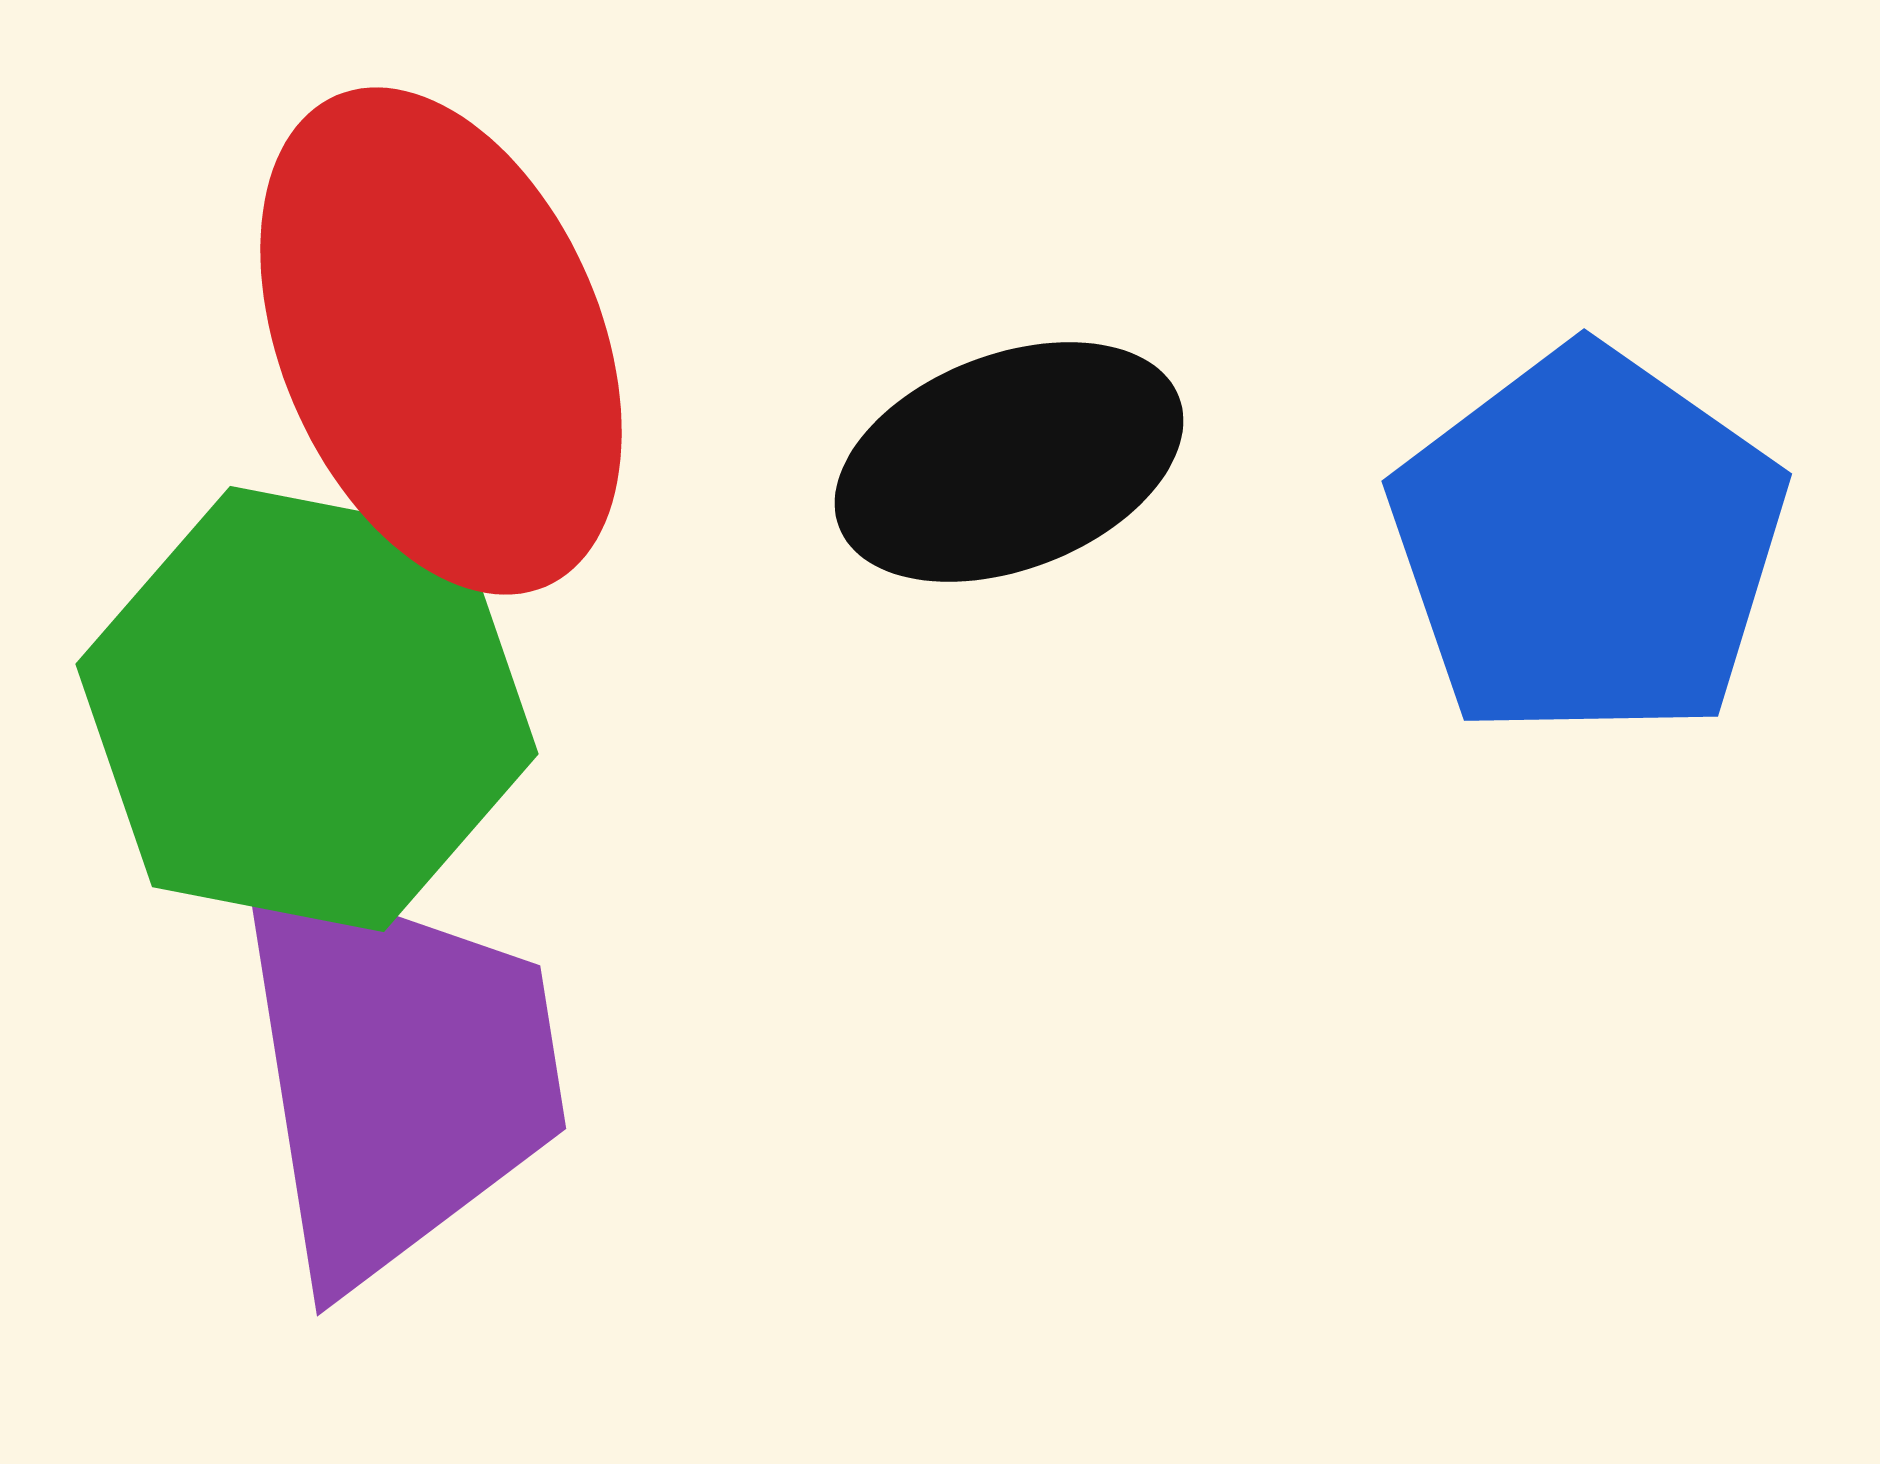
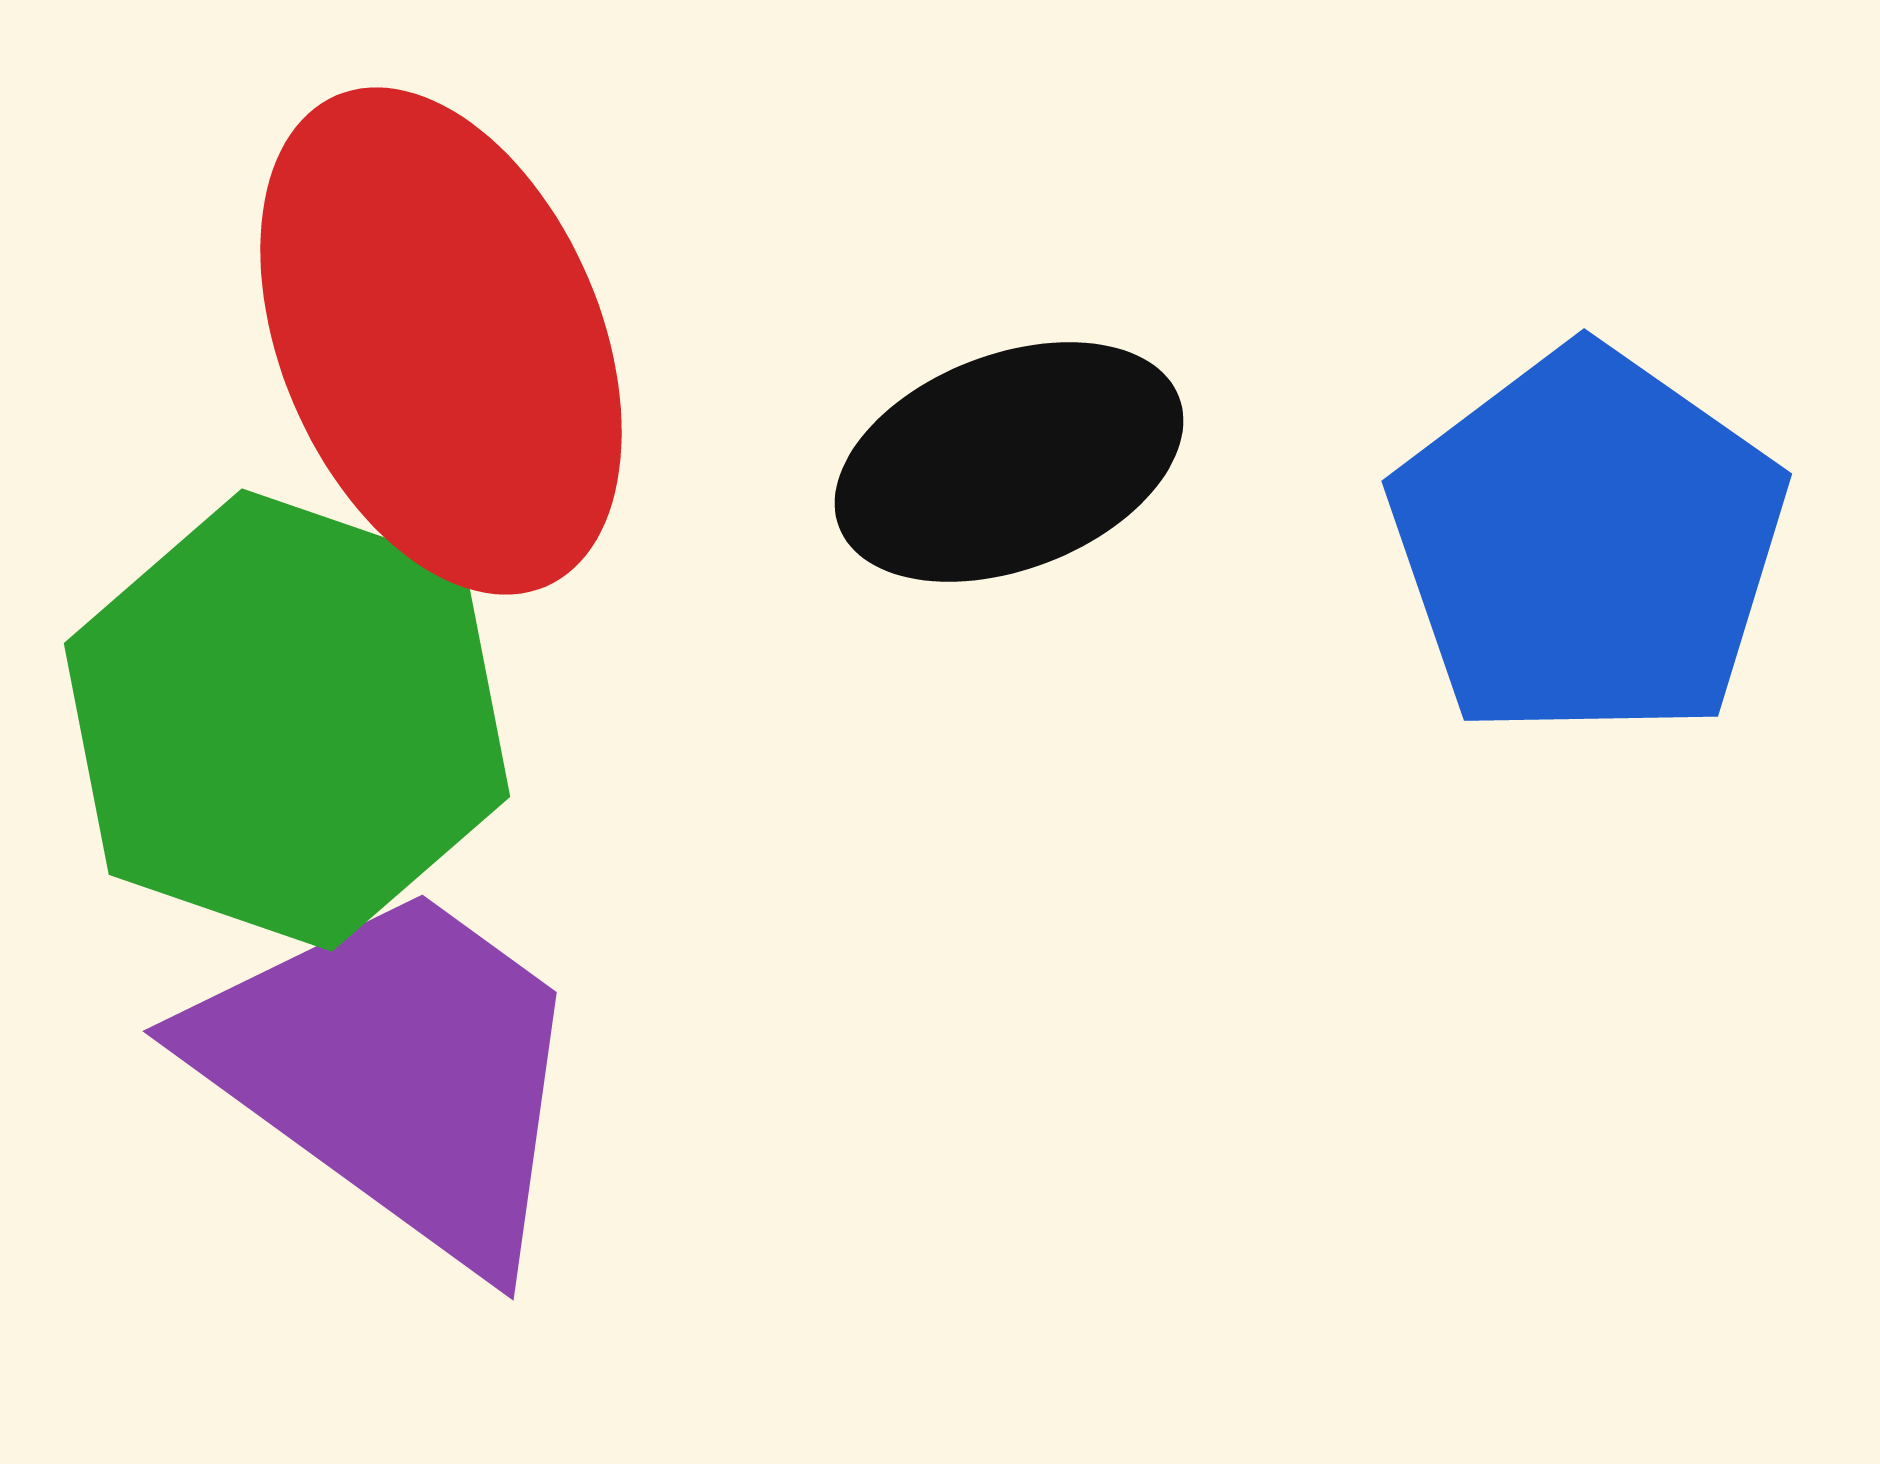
green hexagon: moved 20 px left, 11 px down; rotated 8 degrees clockwise
purple trapezoid: rotated 45 degrees counterclockwise
